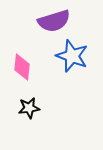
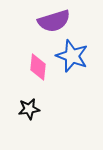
pink diamond: moved 16 px right
black star: moved 1 px down
